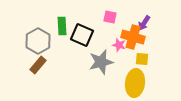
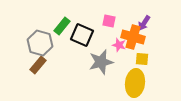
pink square: moved 1 px left, 4 px down
green rectangle: rotated 42 degrees clockwise
gray hexagon: moved 2 px right, 2 px down; rotated 15 degrees counterclockwise
